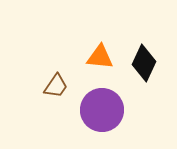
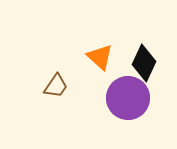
orange triangle: rotated 36 degrees clockwise
purple circle: moved 26 px right, 12 px up
